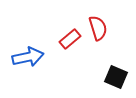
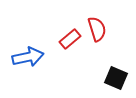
red semicircle: moved 1 px left, 1 px down
black square: moved 1 px down
